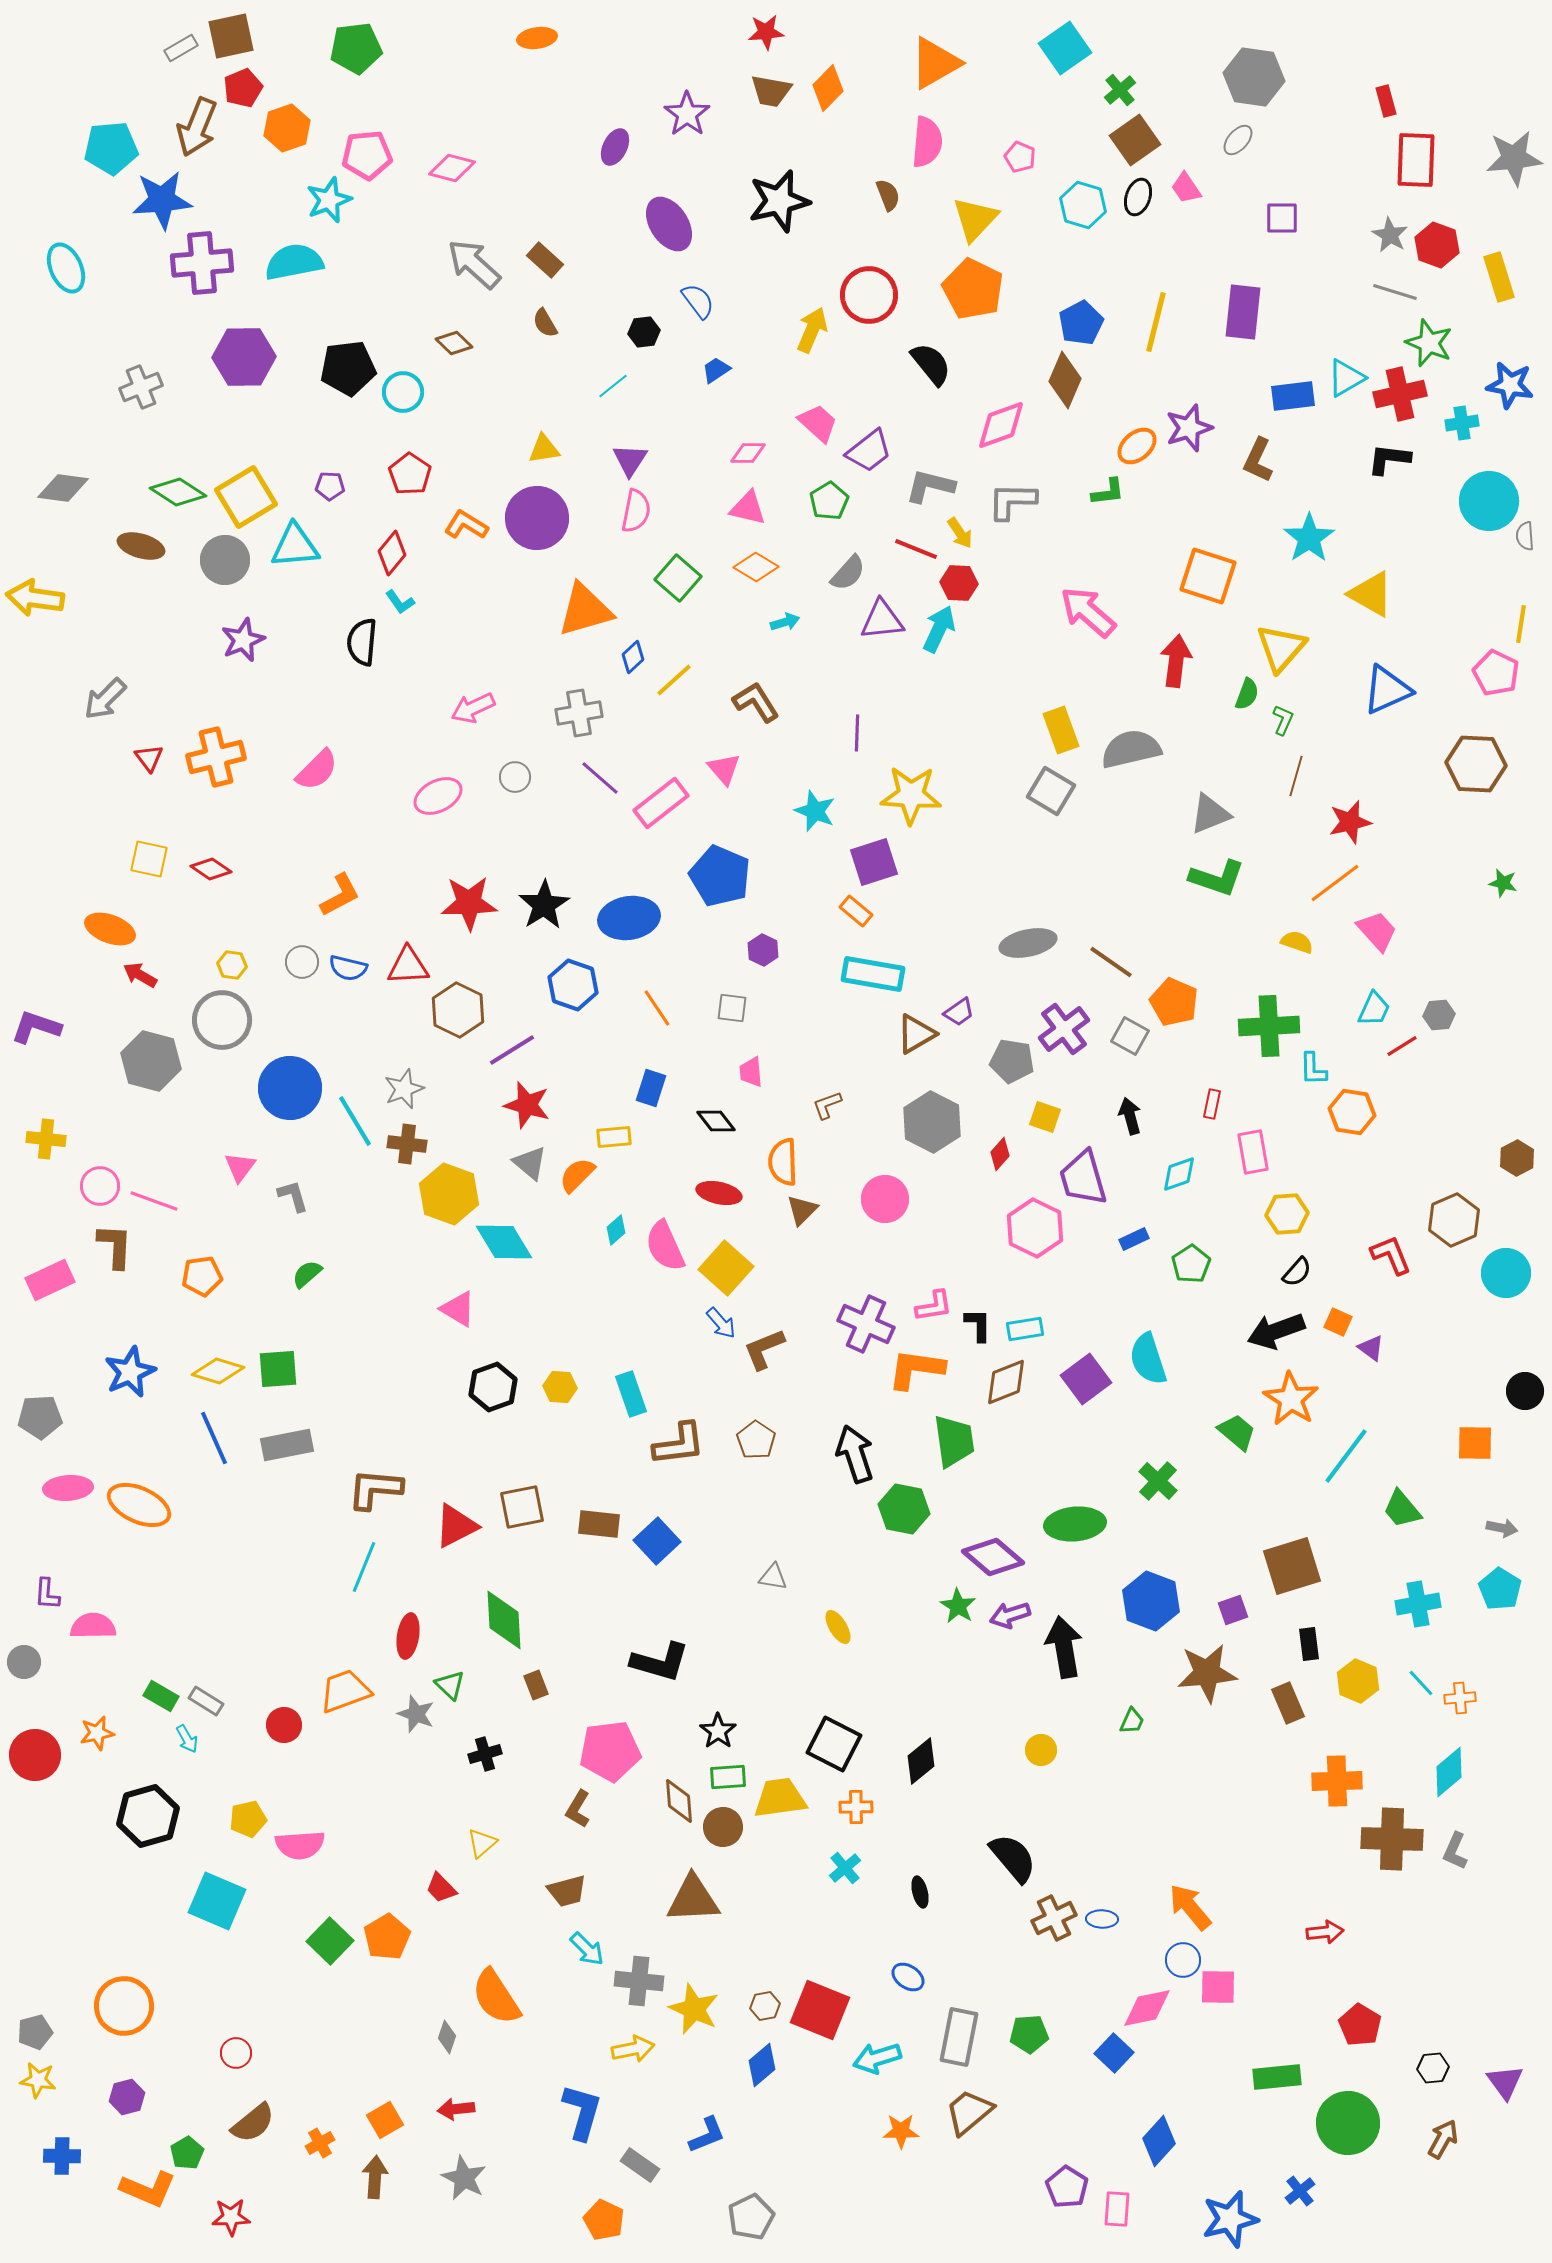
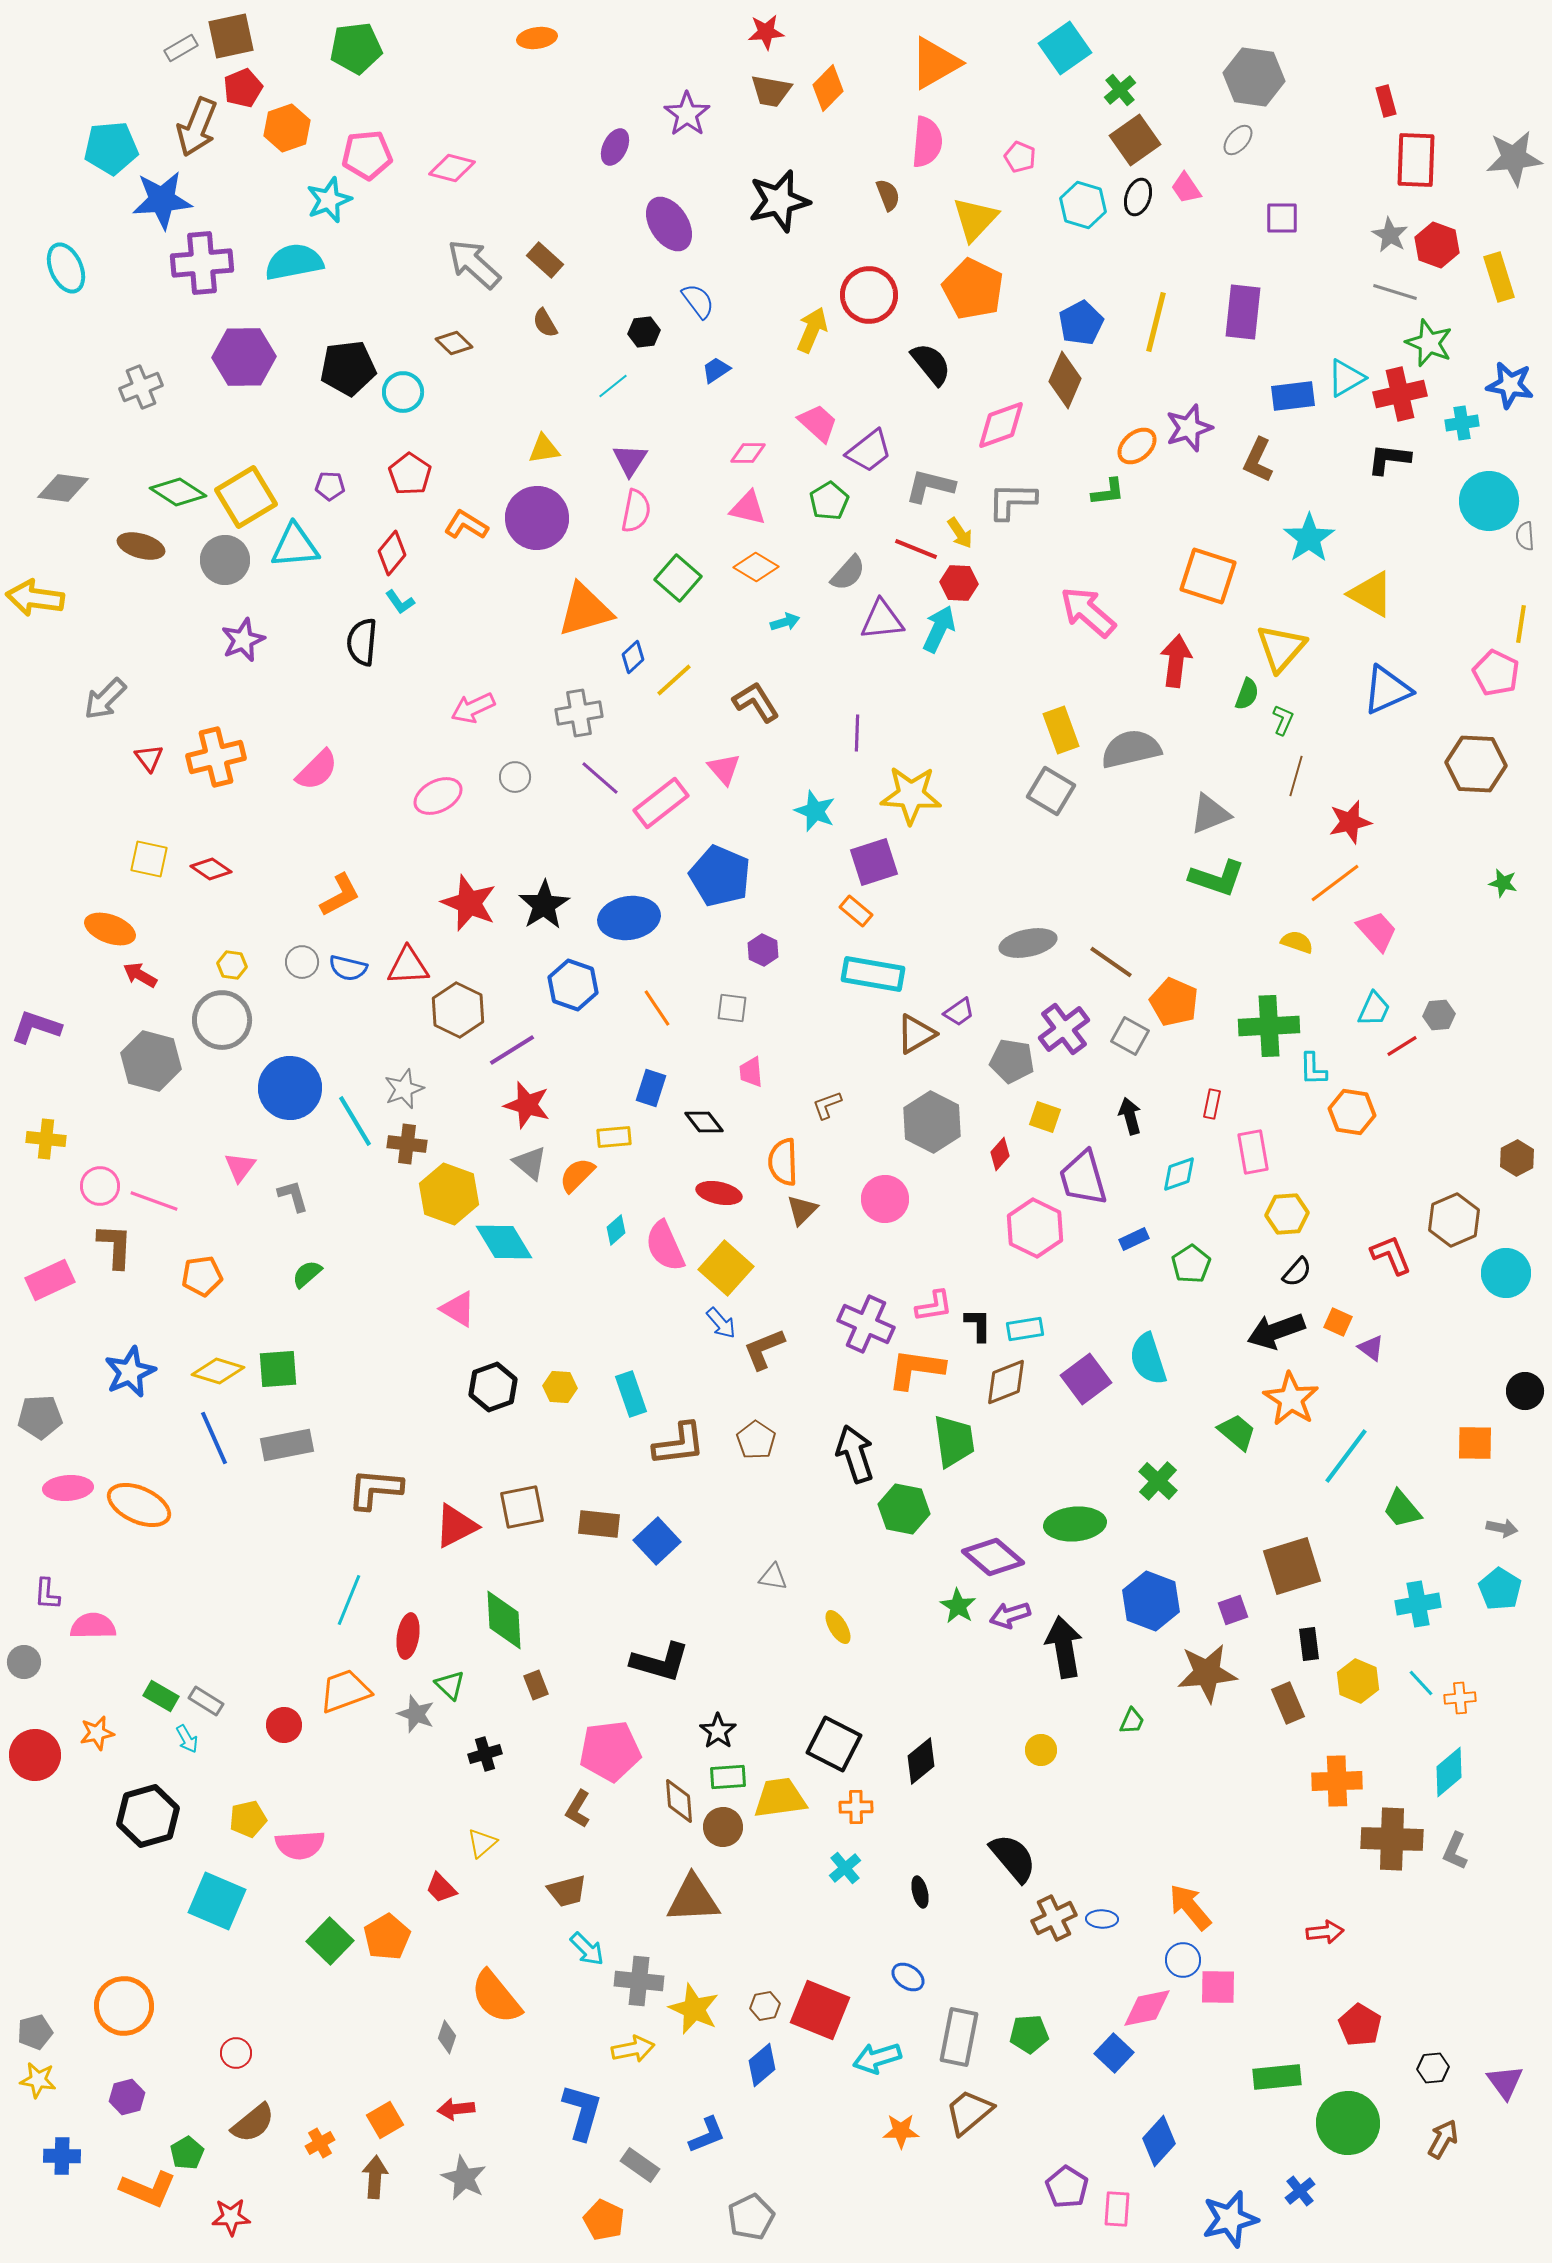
red star at (469, 903): rotated 24 degrees clockwise
black diamond at (716, 1121): moved 12 px left, 1 px down
cyan line at (364, 1567): moved 15 px left, 33 px down
orange semicircle at (496, 1997): rotated 6 degrees counterclockwise
